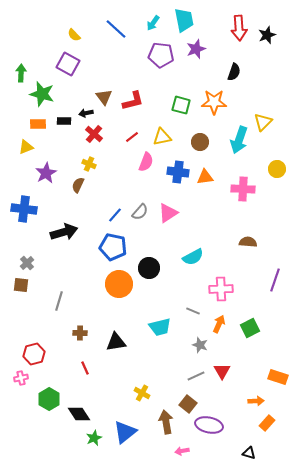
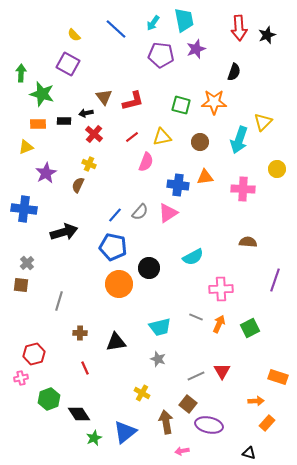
blue cross at (178, 172): moved 13 px down
gray line at (193, 311): moved 3 px right, 6 px down
gray star at (200, 345): moved 42 px left, 14 px down
green hexagon at (49, 399): rotated 10 degrees clockwise
